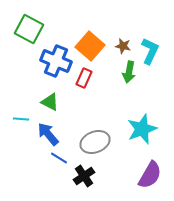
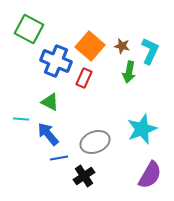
brown star: moved 1 px left
blue line: rotated 42 degrees counterclockwise
